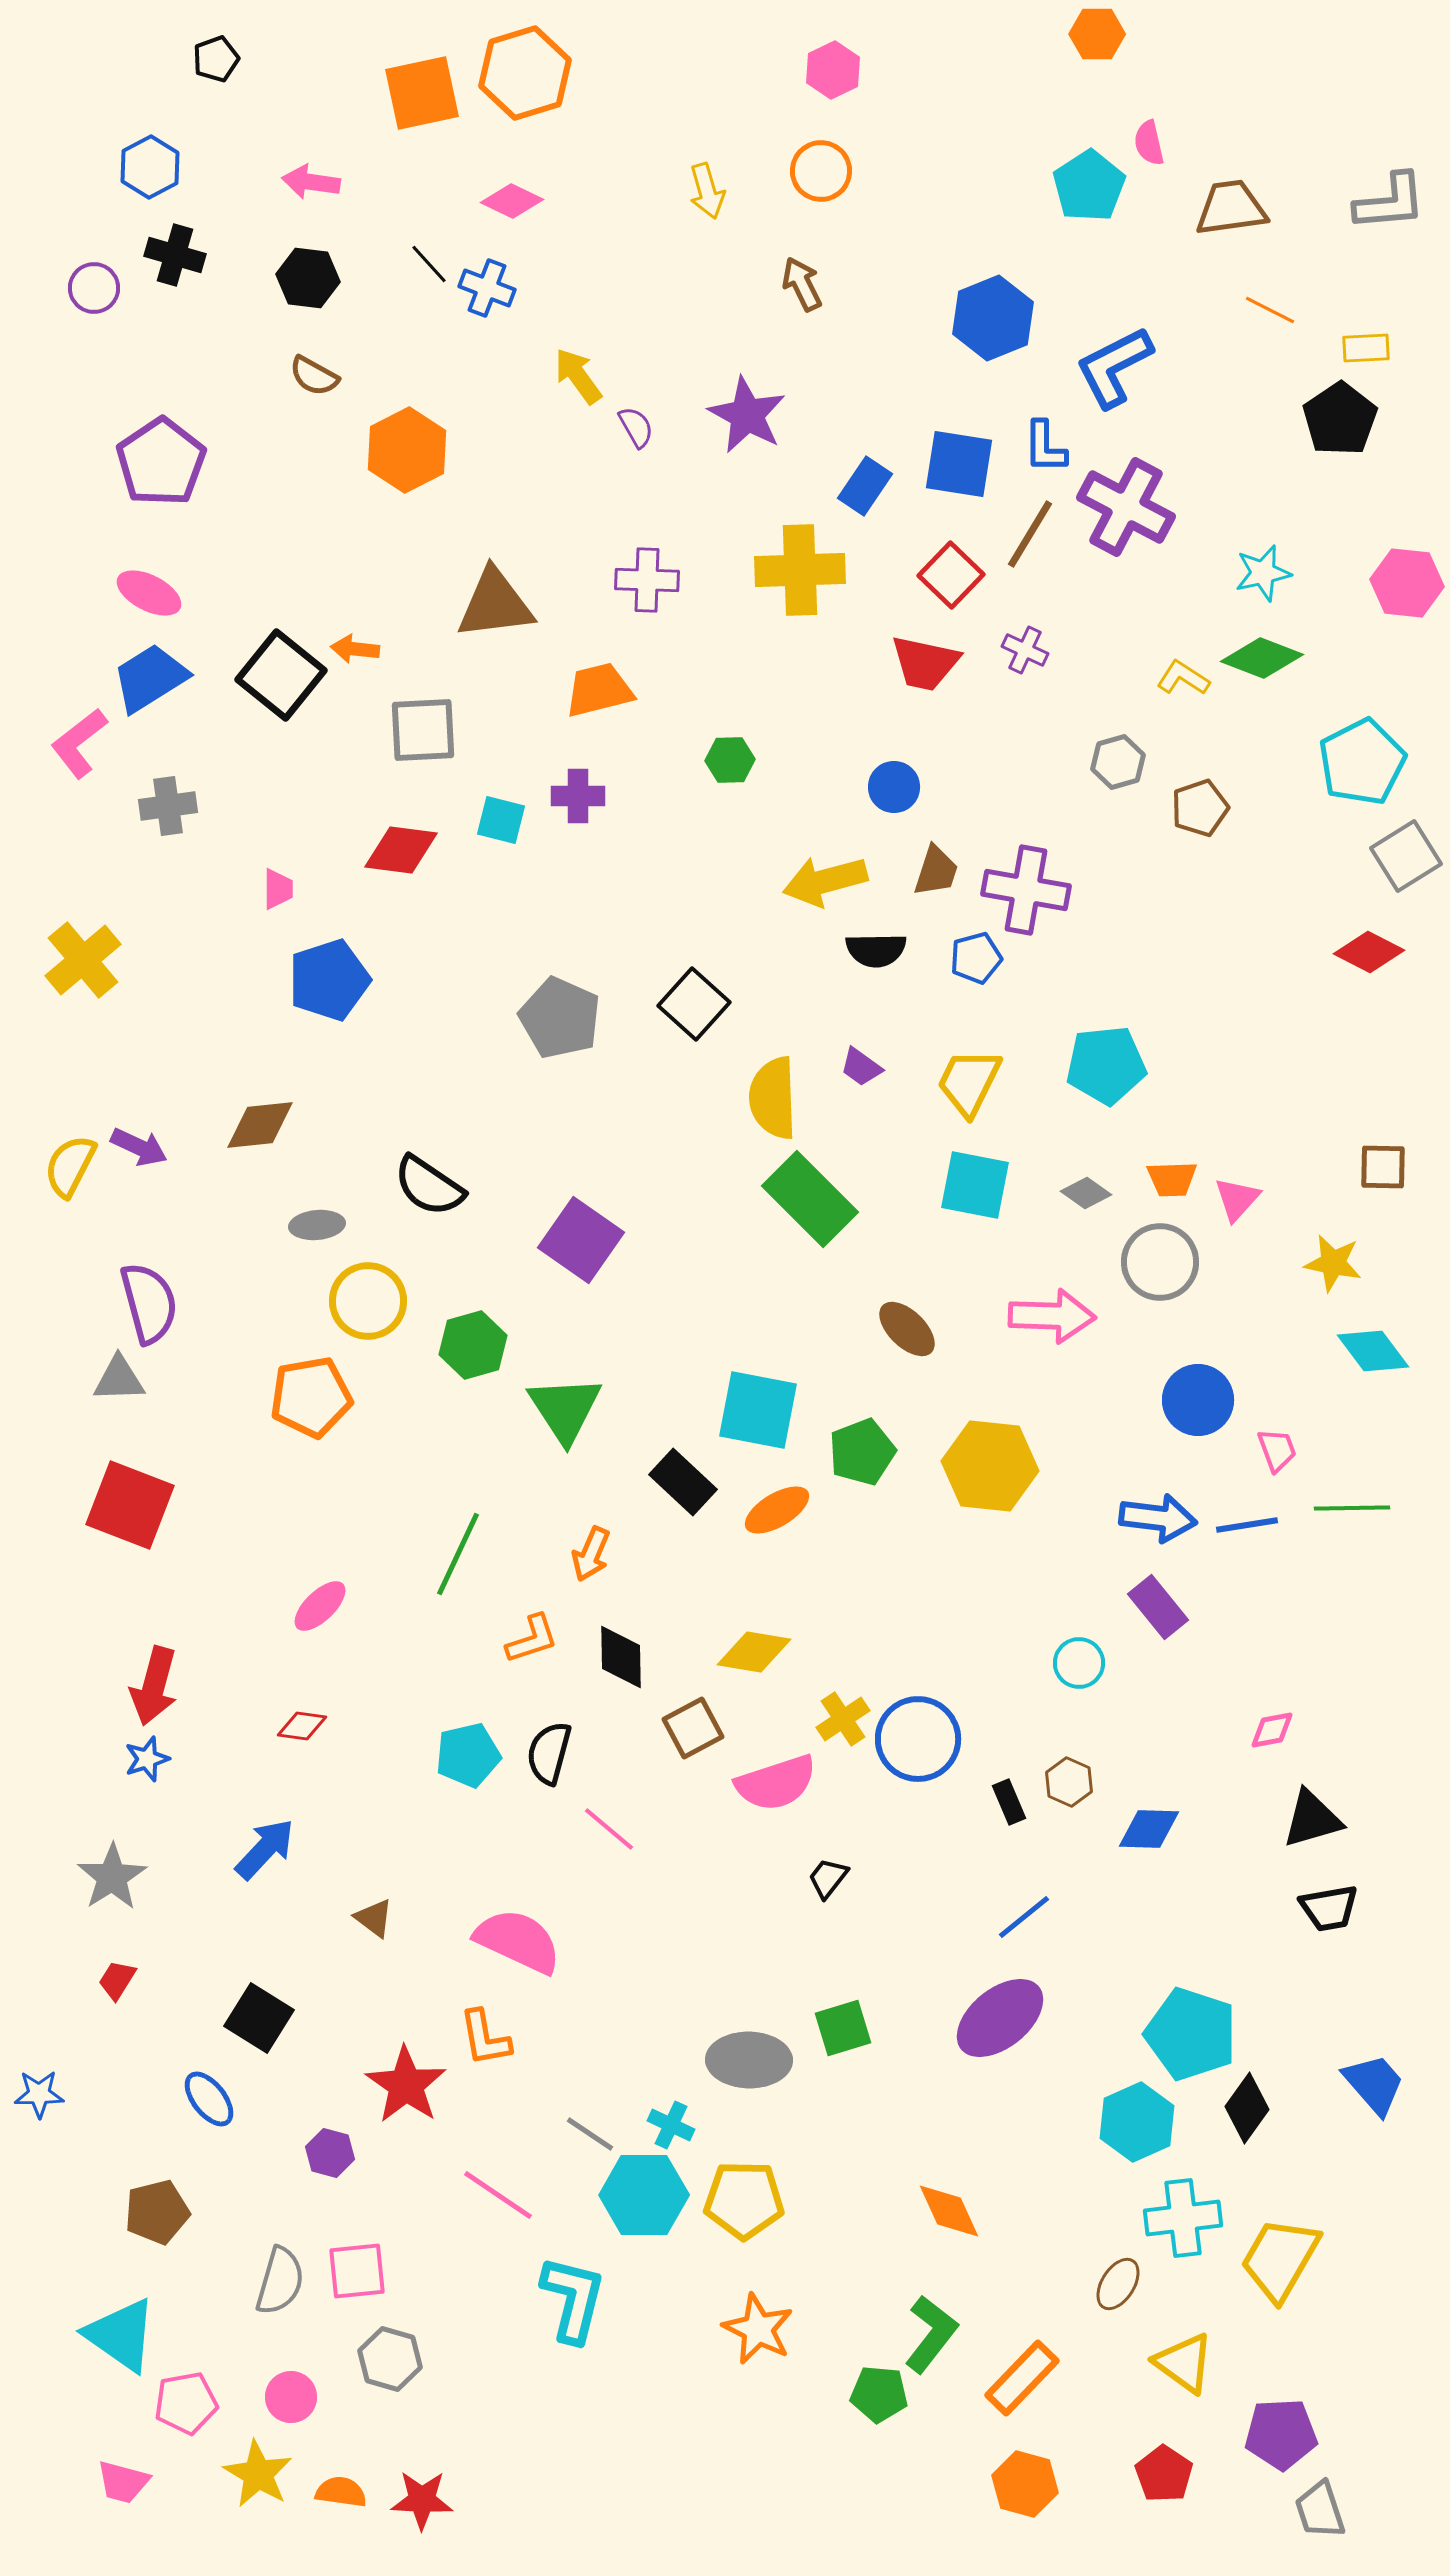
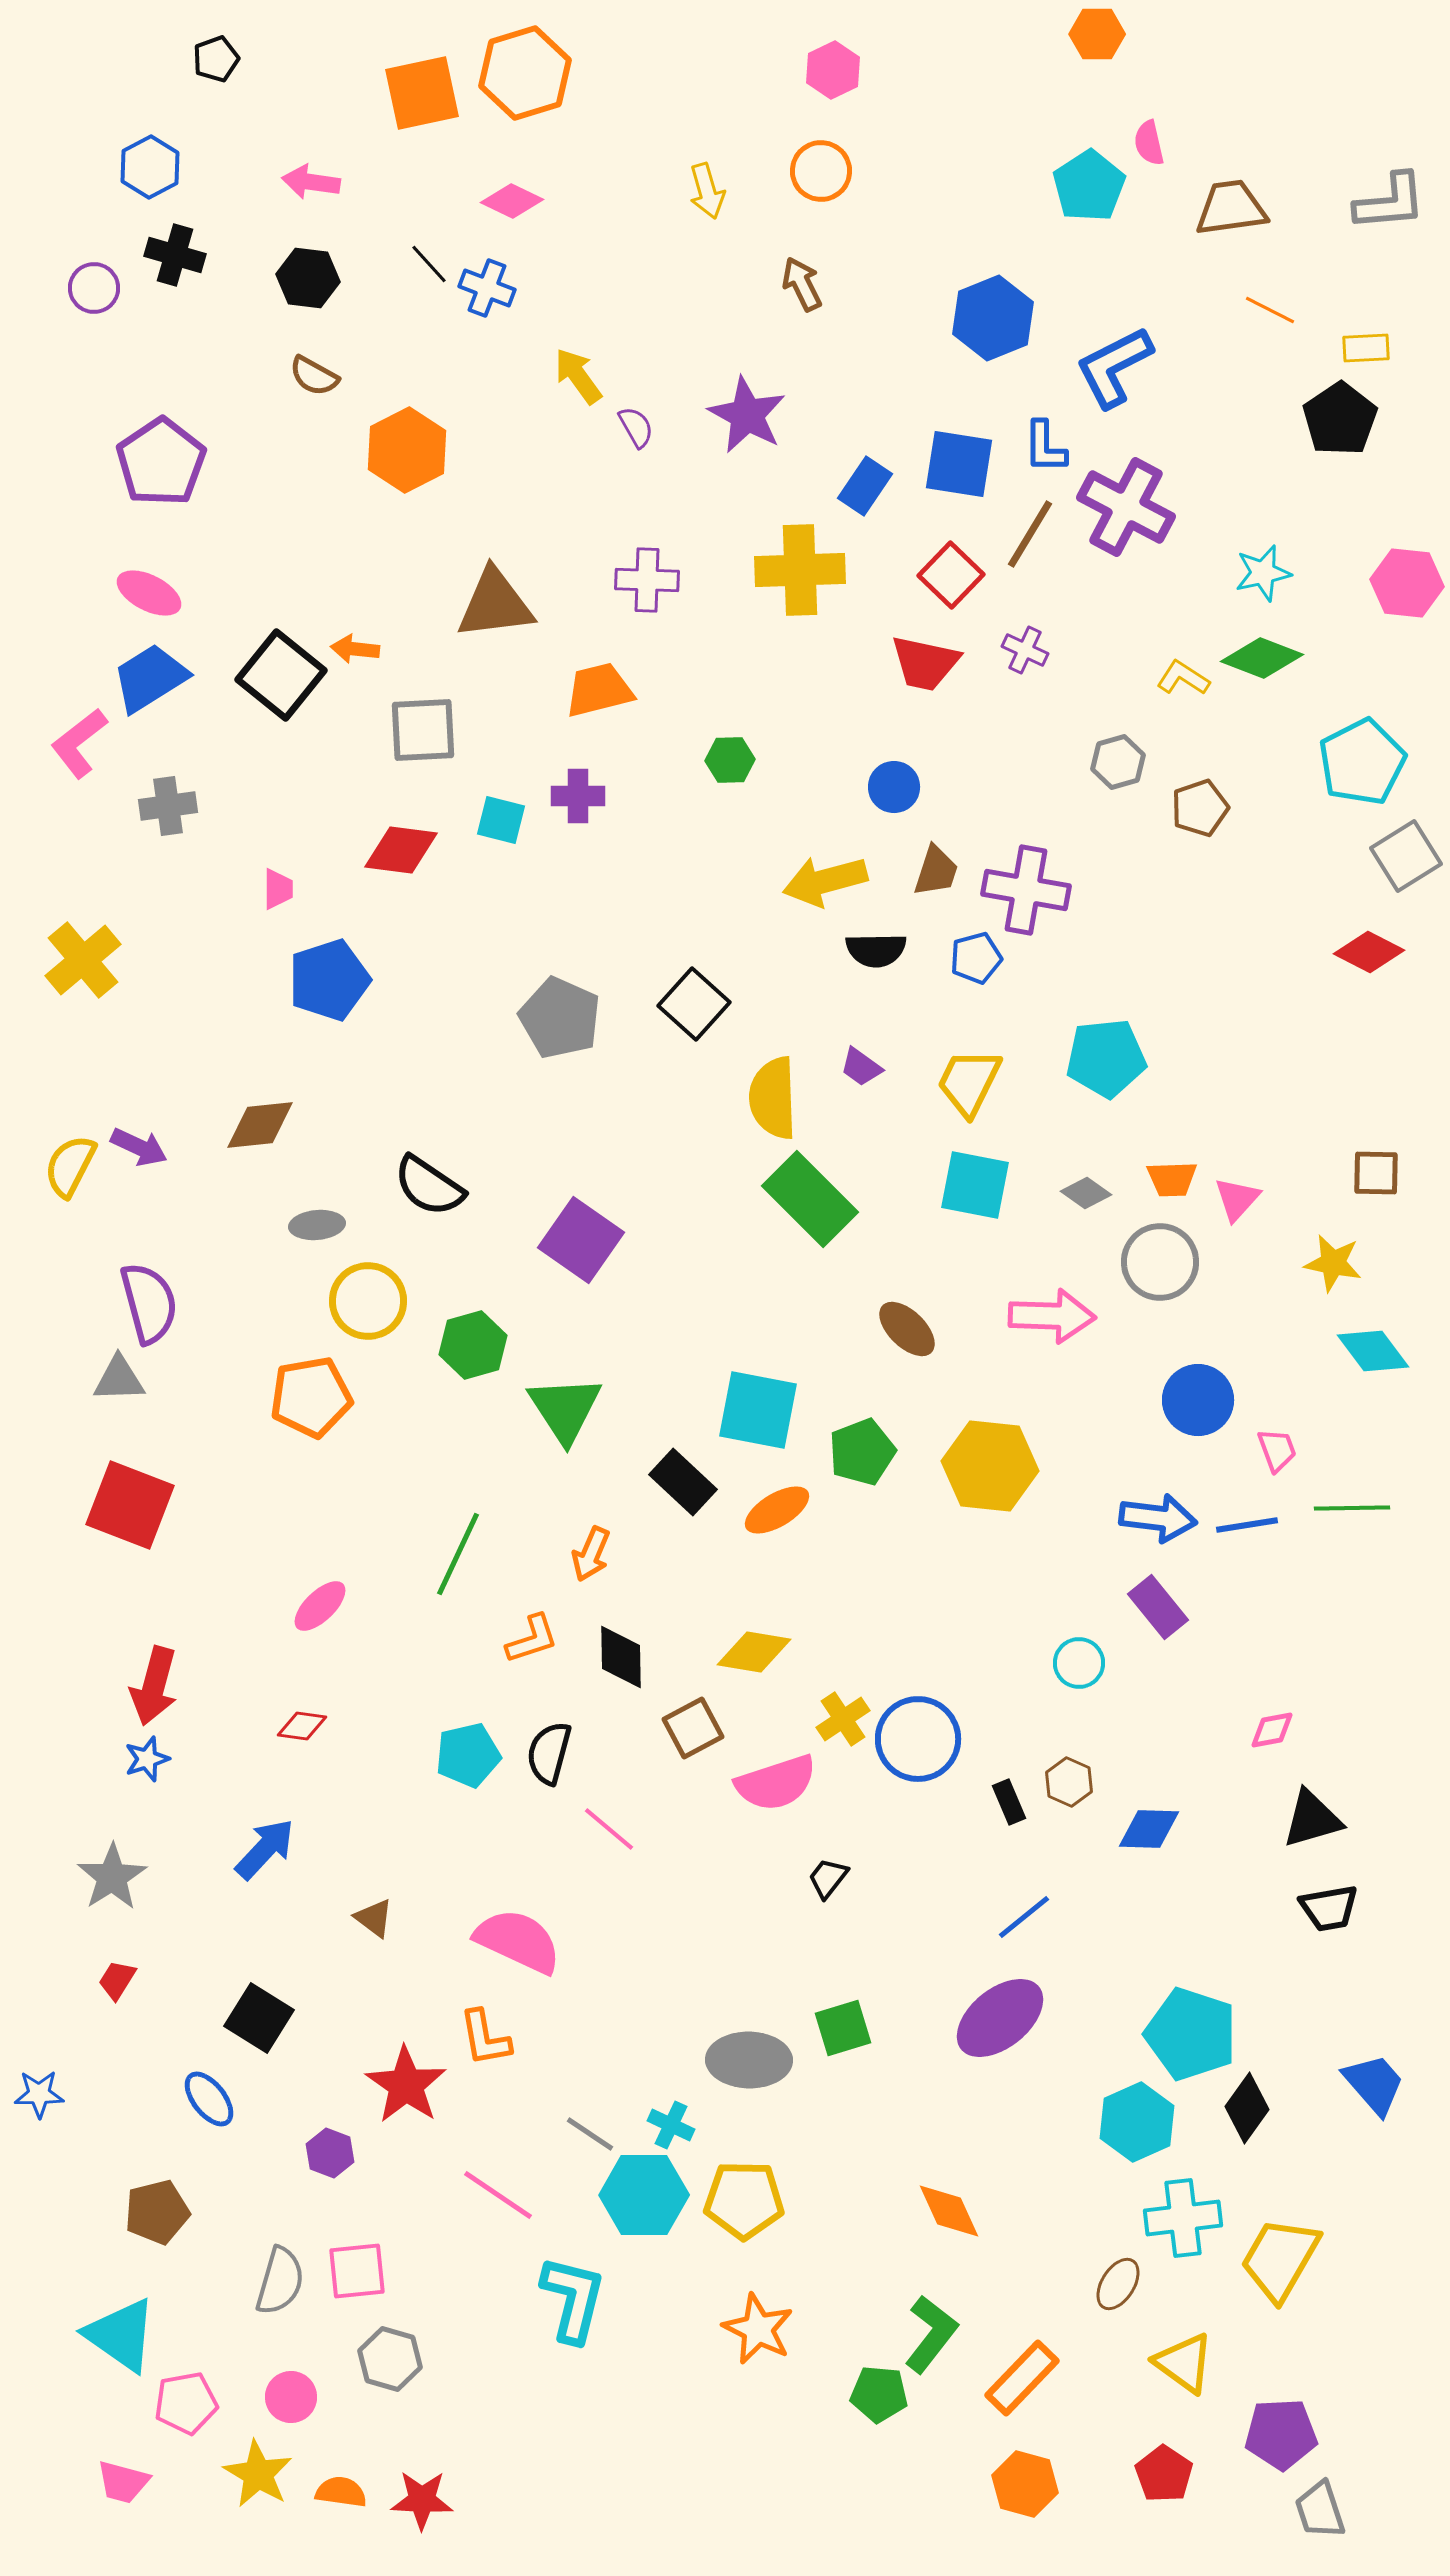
cyan pentagon at (1106, 1065): moved 7 px up
brown square at (1383, 1167): moved 7 px left, 6 px down
purple hexagon at (330, 2153): rotated 6 degrees clockwise
